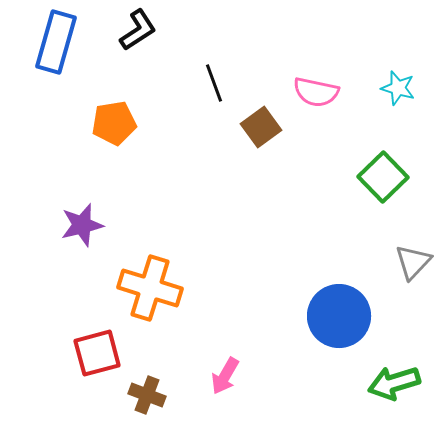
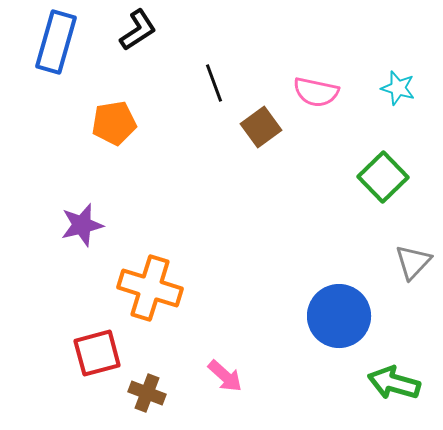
pink arrow: rotated 78 degrees counterclockwise
green arrow: rotated 33 degrees clockwise
brown cross: moved 2 px up
